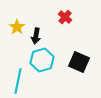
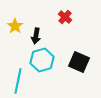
yellow star: moved 2 px left, 1 px up
